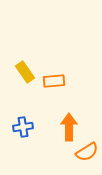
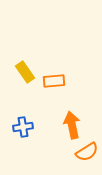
orange arrow: moved 3 px right, 2 px up; rotated 12 degrees counterclockwise
